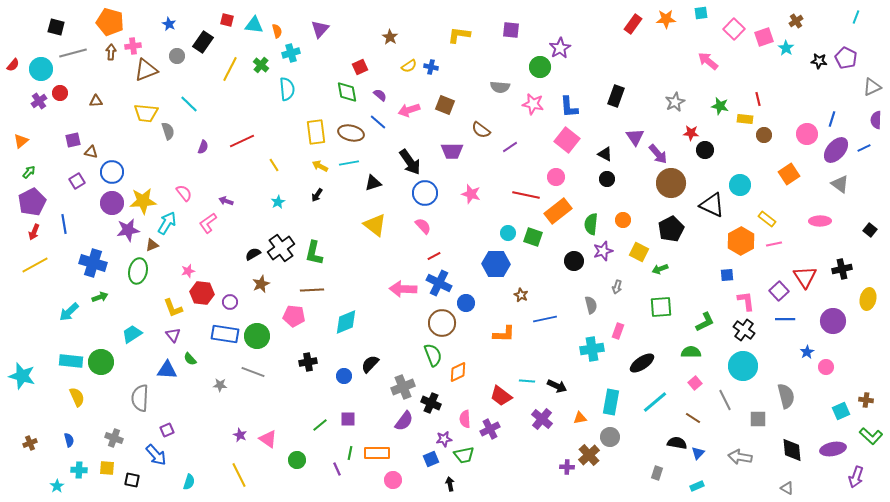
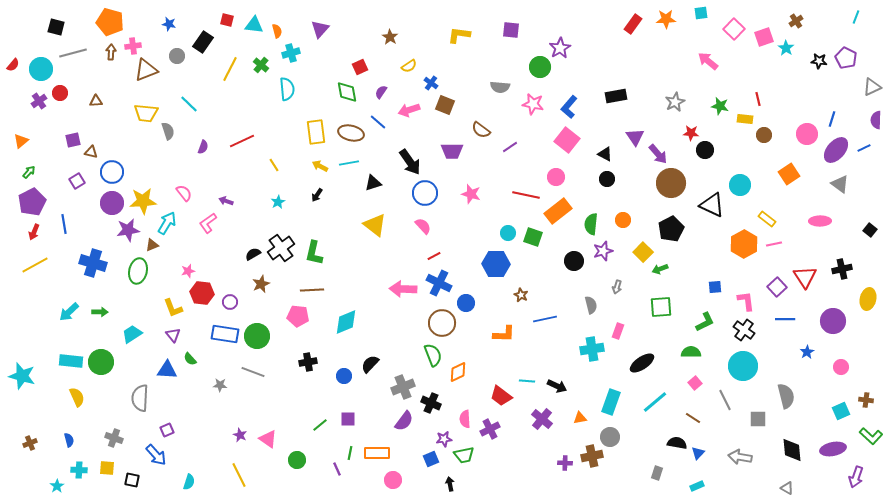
blue star at (169, 24): rotated 16 degrees counterclockwise
blue cross at (431, 67): moved 16 px down; rotated 24 degrees clockwise
purple semicircle at (380, 95): moved 1 px right, 3 px up; rotated 96 degrees counterclockwise
black rectangle at (616, 96): rotated 60 degrees clockwise
blue L-shape at (569, 107): rotated 45 degrees clockwise
orange hexagon at (741, 241): moved 3 px right, 3 px down
yellow square at (639, 252): moved 4 px right; rotated 18 degrees clockwise
blue square at (727, 275): moved 12 px left, 12 px down
purple square at (779, 291): moved 2 px left, 4 px up
green arrow at (100, 297): moved 15 px down; rotated 21 degrees clockwise
pink pentagon at (294, 316): moved 4 px right
pink circle at (826, 367): moved 15 px right
cyan rectangle at (611, 402): rotated 10 degrees clockwise
brown cross at (589, 455): moved 3 px right, 1 px down; rotated 30 degrees clockwise
purple cross at (567, 467): moved 2 px left, 4 px up
